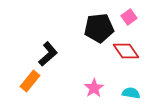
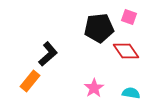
pink square: rotated 35 degrees counterclockwise
